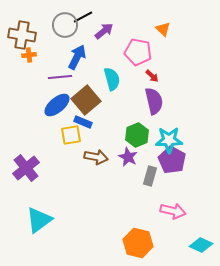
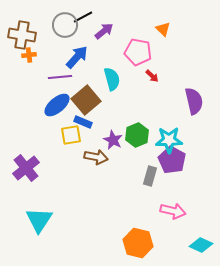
blue arrow: rotated 15 degrees clockwise
purple semicircle: moved 40 px right
purple star: moved 15 px left, 17 px up
cyan triangle: rotated 20 degrees counterclockwise
